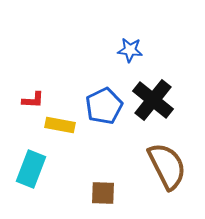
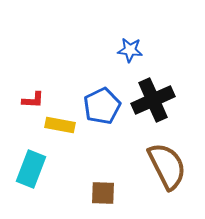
black cross: rotated 27 degrees clockwise
blue pentagon: moved 2 px left
